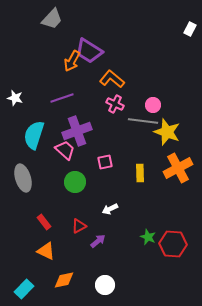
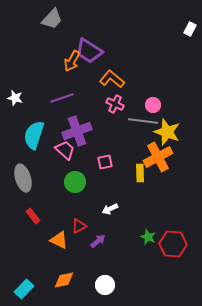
orange cross: moved 20 px left, 11 px up
red rectangle: moved 11 px left, 6 px up
orange triangle: moved 13 px right, 11 px up
